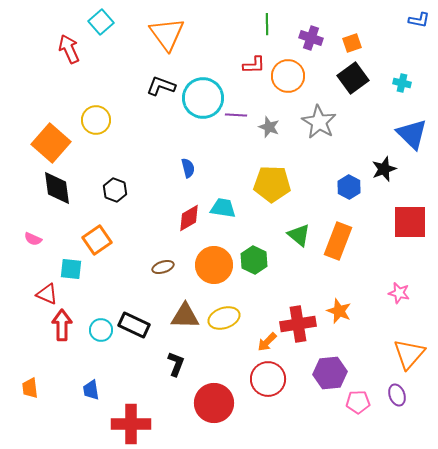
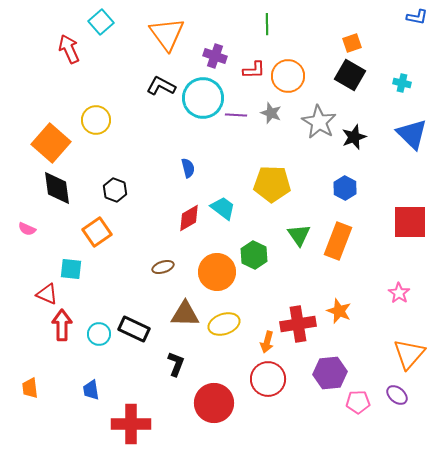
blue L-shape at (419, 20): moved 2 px left, 3 px up
purple cross at (311, 38): moved 96 px left, 18 px down
red L-shape at (254, 65): moved 5 px down
black square at (353, 78): moved 3 px left, 3 px up; rotated 24 degrees counterclockwise
black L-shape at (161, 86): rotated 8 degrees clockwise
gray star at (269, 127): moved 2 px right, 14 px up
black star at (384, 169): moved 30 px left, 32 px up
blue hexagon at (349, 187): moved 4 px left, 1 px down
cyan trapezoid at (223, 208): rotated 28 degrees clockwise
green triangle at (299, 235): rotated 15 degrees clockwise
pink semicircle at (33, 239): moved 6 px left, 10 px up
orange square at (97, 240): moved 8 px up
green hexagon at (254, 260): moved 5 px up
orange circle at (214, 265): moved 3 px right, 7 px down
pink star at (399, 293): rotated 20 degrees clockwise
brown triangle at (185, 316): moved 2 px up
yellow ellipse at (224, 318): moved 6 px down
black rectangle at (134, 325): moved 4 px down
cyan circle at (101, 330): moved 2 px left, 4 px down
orange arrow at (267, 342): rotated 30 degrees counterclockwise
purple ellipse at (397, 395): rotated 30 degrees counterclockwise
